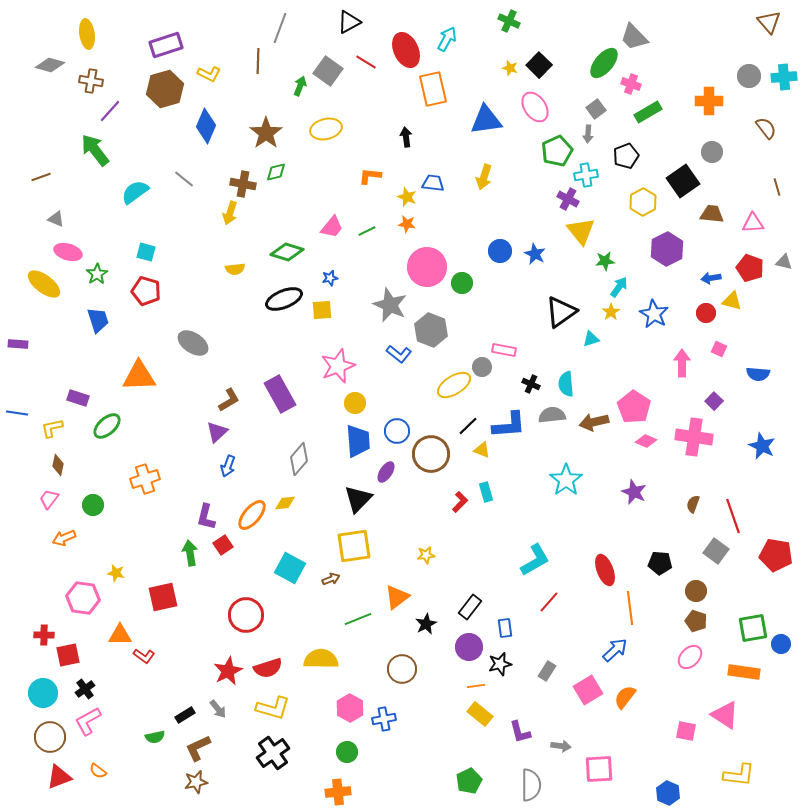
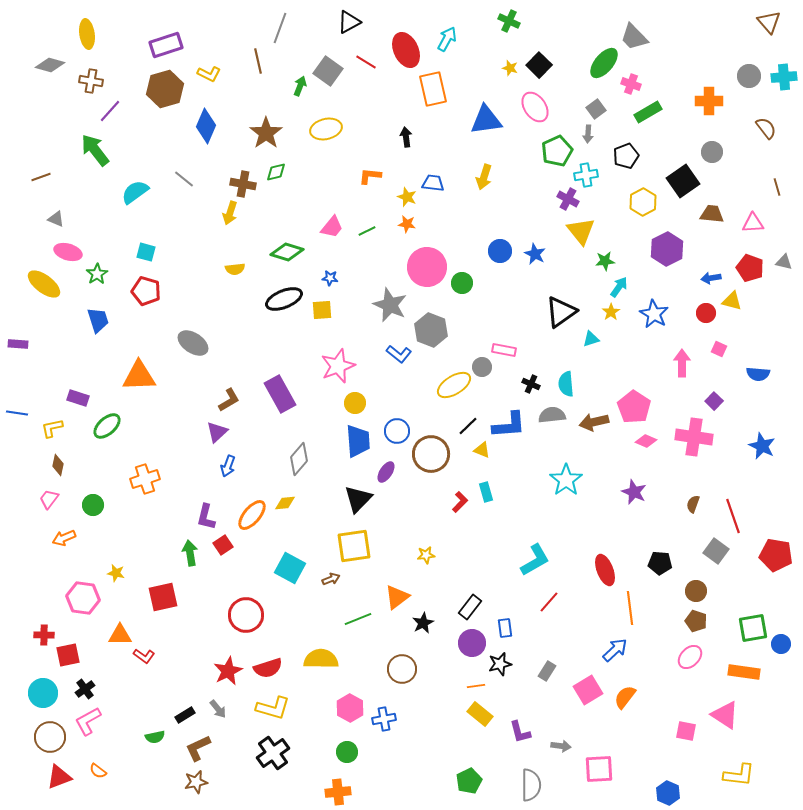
brown line at (258, 61): rotated 15 degrees counterclockwise
blue star at (330, 278): rotated 21 degrees clockwise
black star at (426, 624): moved 3 px left, 1 px up
purple circle at (469, 647): moved 3 px right, 4 px up
